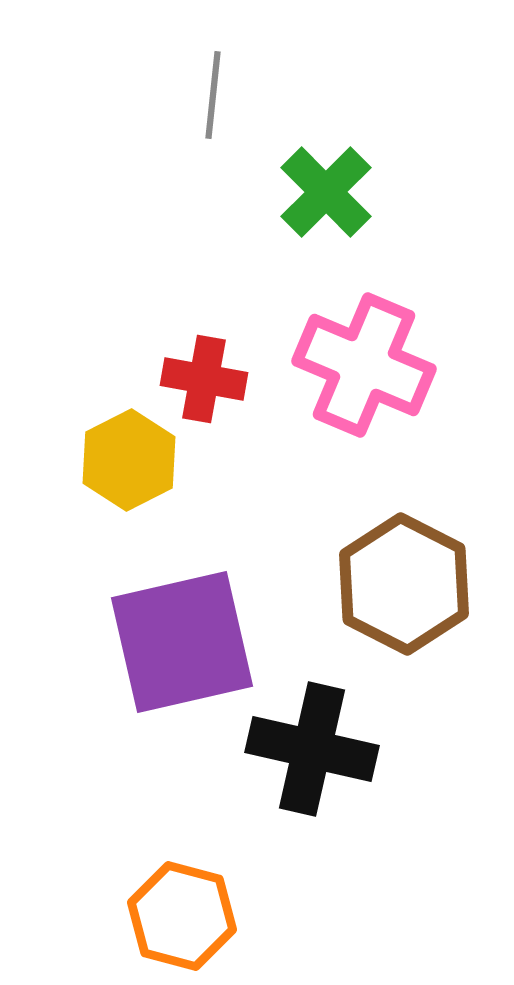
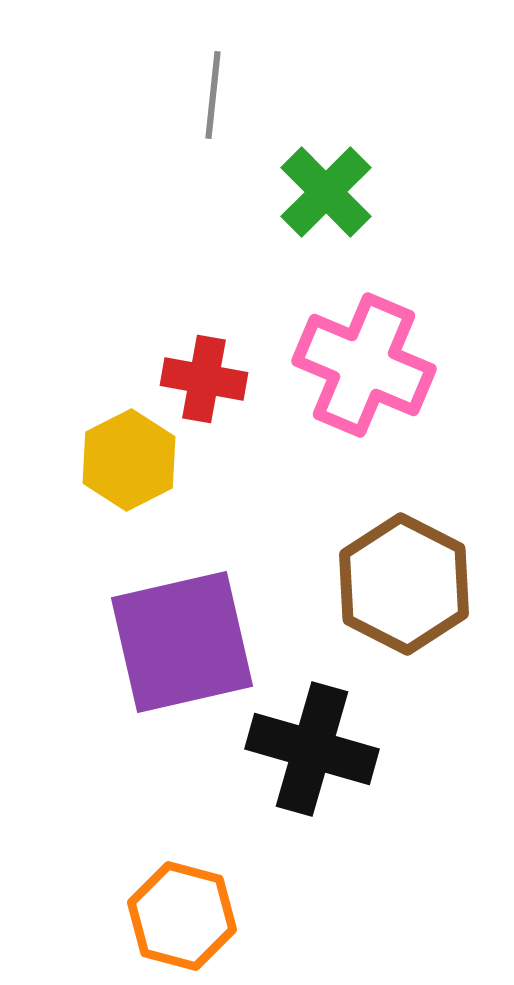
black cross: rotated 3 degrees clockwise
